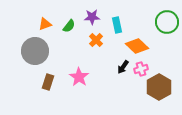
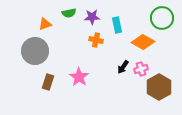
green circle: moved 5 px left, 4 px up
green semicircle: moved 13 px up; rotated 40 degrees clockwise
orange cross: rotated 32 degrees counterclockwise
orange diamond: moved 6 px right, 4 px up; rotated 15 degrees counterclockwise
